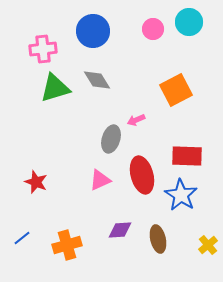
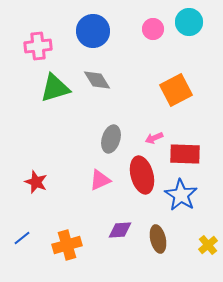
pink cross: moved 5 px left, 3 px up
pink arrow: moved 18 px right, 18 px down
red rectangle: moved 2 px left, 2 px up
